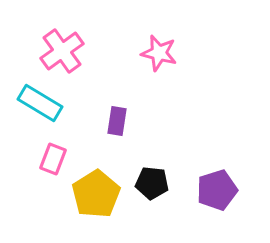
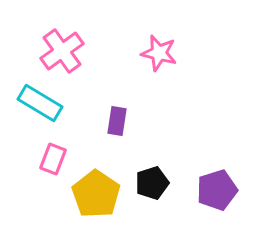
black pentagon: rotated 24 degrees counterclockwise
yellow pentagon: rotated 6 degrees counterclockwise
